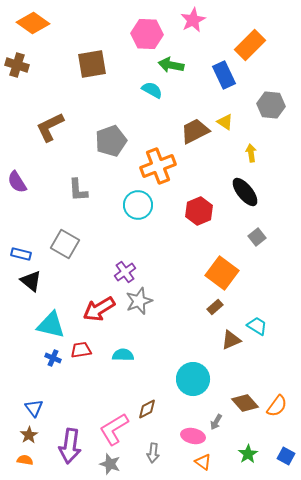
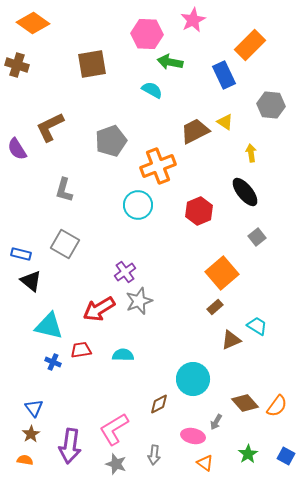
green arrow at (171, 65): moved 1 px left, 3 px up
purple semicircle at (17, 182): moved 33 px up
gray L-shape at (78, 190): moved 14 px left; rotated 20 degrees clockwise
orange square at (222, 273): rotated 12 degrees clockwise
cyan triangle at (51, 325): moved 2 px left, 1 px down
blue cross at (53, 358): moved 4 px down
brown diamond at (147, 409): moved 12 px right, 5 px up
brown star at (29, 435): moved 2 px right, 1 px up
gray arrow at (153, 453): moved 1 px right, 2 px down
orange triangle at (203, 462): moved 2 px right, 1 px down
gray star at (110, 464): moved 6 px right
